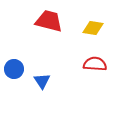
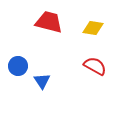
red trapezoid: moved 1 px down
red semicircle: moved 2 px down; rotated 25 degrees clockwise
blue circle: moved 4 px right, 3 px up
